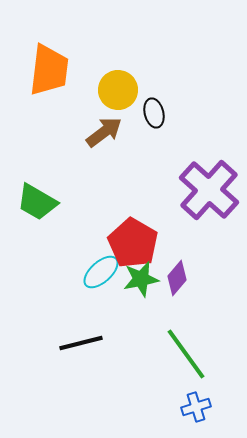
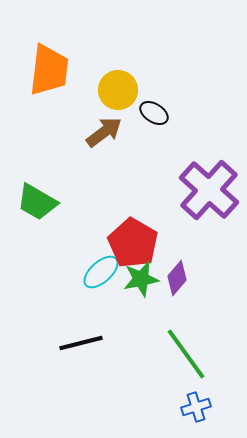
black ellipse: rotated 44 degrees counterclockwise
